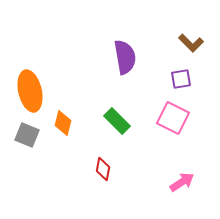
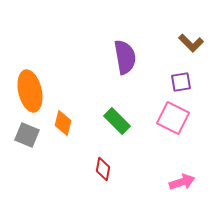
purple square: moved 3 px down
pink arrow: rotated 15 degrees clockwise
